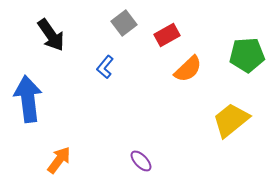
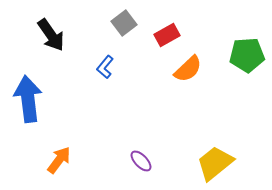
yellow trapezoid: moved 16 px left, 43 px down
